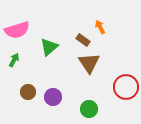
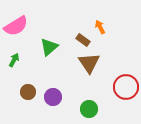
pink semicircle: moved 1 px left, 4 px up; rotated 15 degrees counterclockwise
